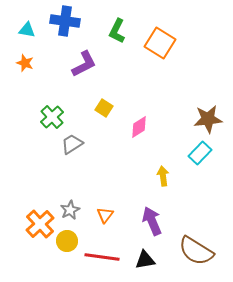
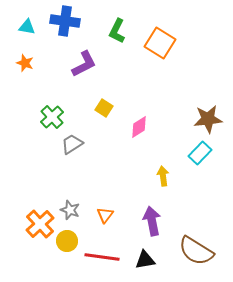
cyan triangle: moved 3 px up
gray star: rotated 24 degrees counterclockwise
purple arrow: rotated 12 degrees clockwise
